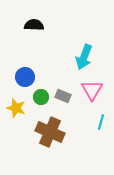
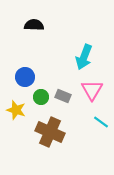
yellow star: moved 2 px down
cyan line: rotated 70 degrees counterclockwise
